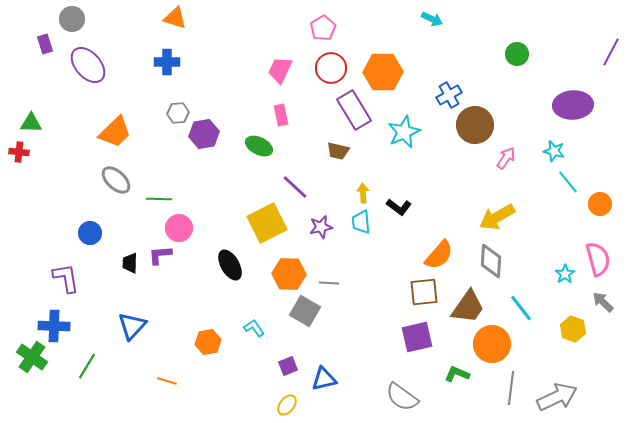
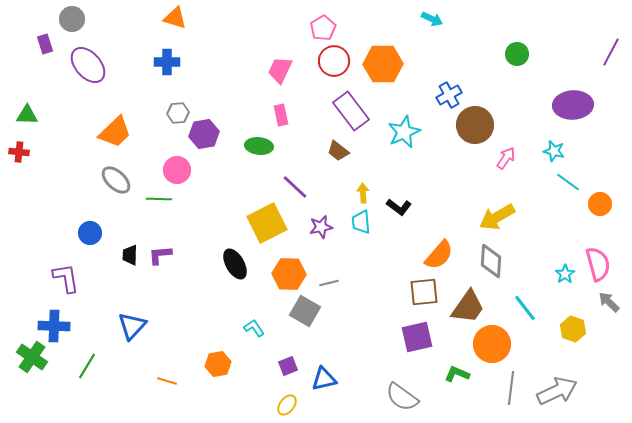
red circle at (331, 68): moved 3 px right, 7 px up
orange hexagon at (383, 72): moved 8 px up
purple rectangle at (354, 110): moved 3 px left, 1 px down; rotated 6 degrees counterclockwise
green triangle at (31, 123): moved 4 px left, 8 px up
green ellipse at (259, 146): rotated 20 degrees counterclockwise
brown trapezoid at (338, 151): rotated 25 degrees clockwise
cyan line at (568, 182): rotated 15 degrees counterclockwise
pink circle at (179, 228): moved 2 px left, 58 px up
pink semicircle at (598, 259): moved 5 px down
black trapezoid at (130, 263): moved 8 px up
black ellipse at (230, 265): moved 5 px right, 1 px up
gray line at (329, 283): rotated 18 degrees counterclockwise
gray arrow at (603, 302): moved 6 px right
cyan line at (521, 308): moved 4 px right
orange hexagon at (208, 342): moved 10 px right, 22 px down
gray arrow at (557, 397): moved 6 px up
